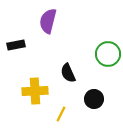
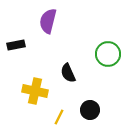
yellow cross: rotated 15 degrees clockwise
black circle: moved 4 px left, 11 px down
yellow line: moved 2 px left, 3 px down
